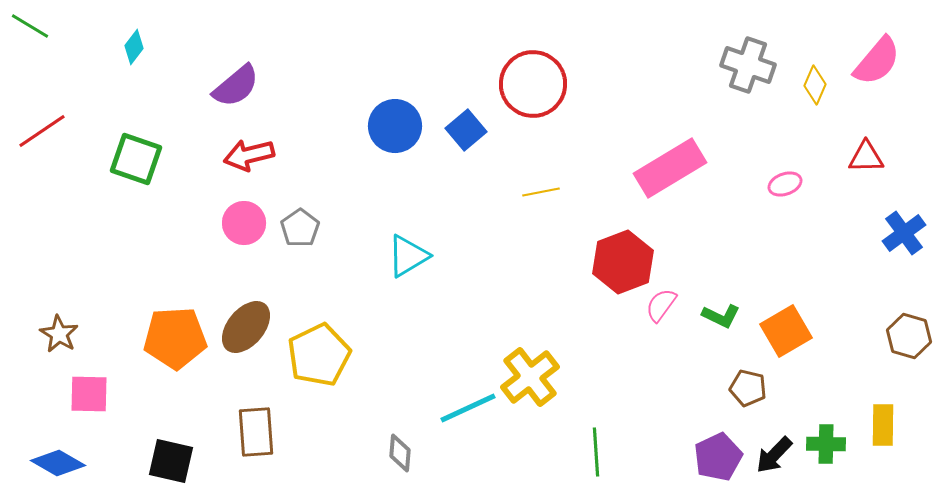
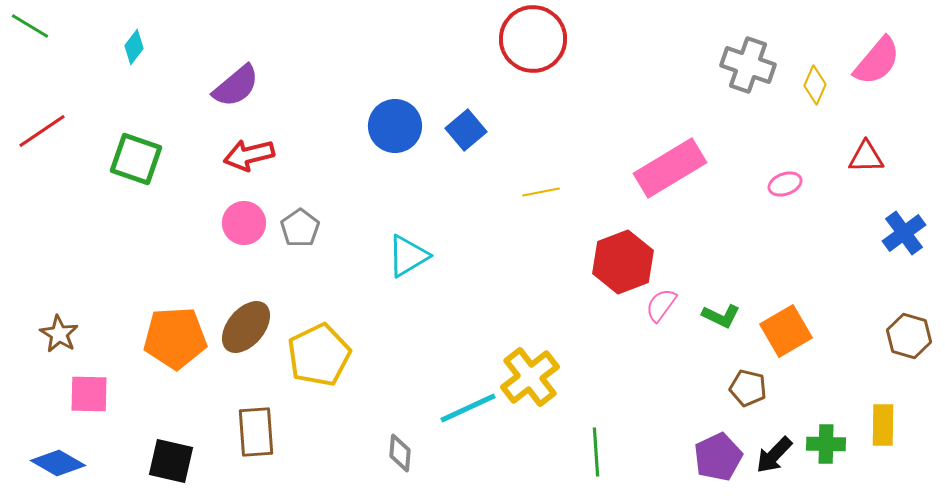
red circle at (533, 84): moved 45 px up
